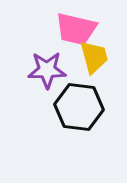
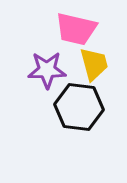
yellow trapezoid: moved 7 px down
